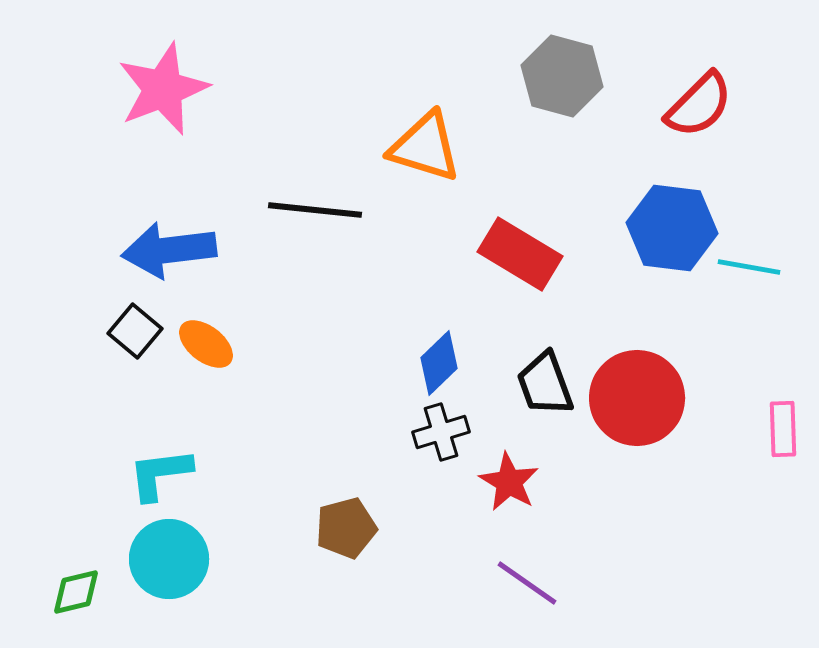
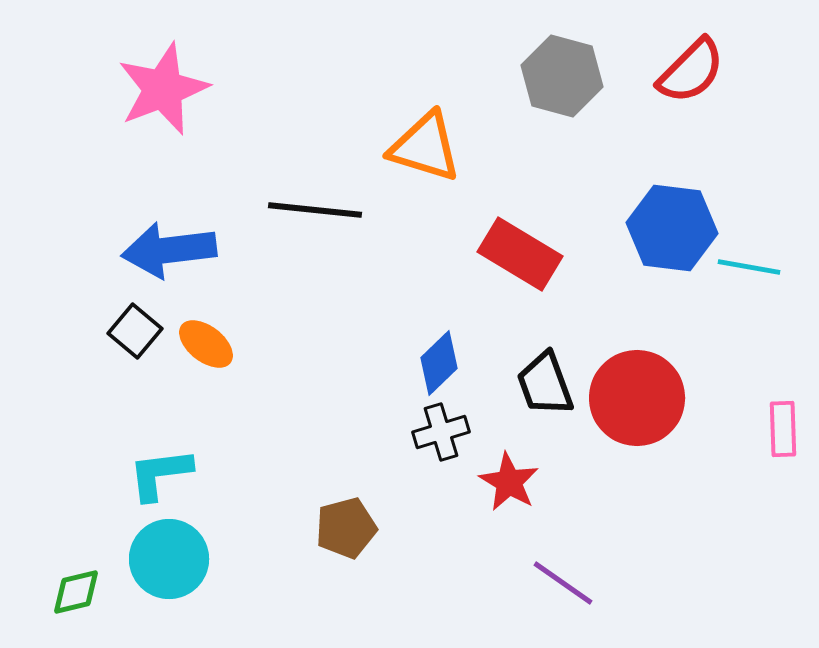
red semicircle: moved 8 px left, 34 px up
purple line: moved 36 px right
